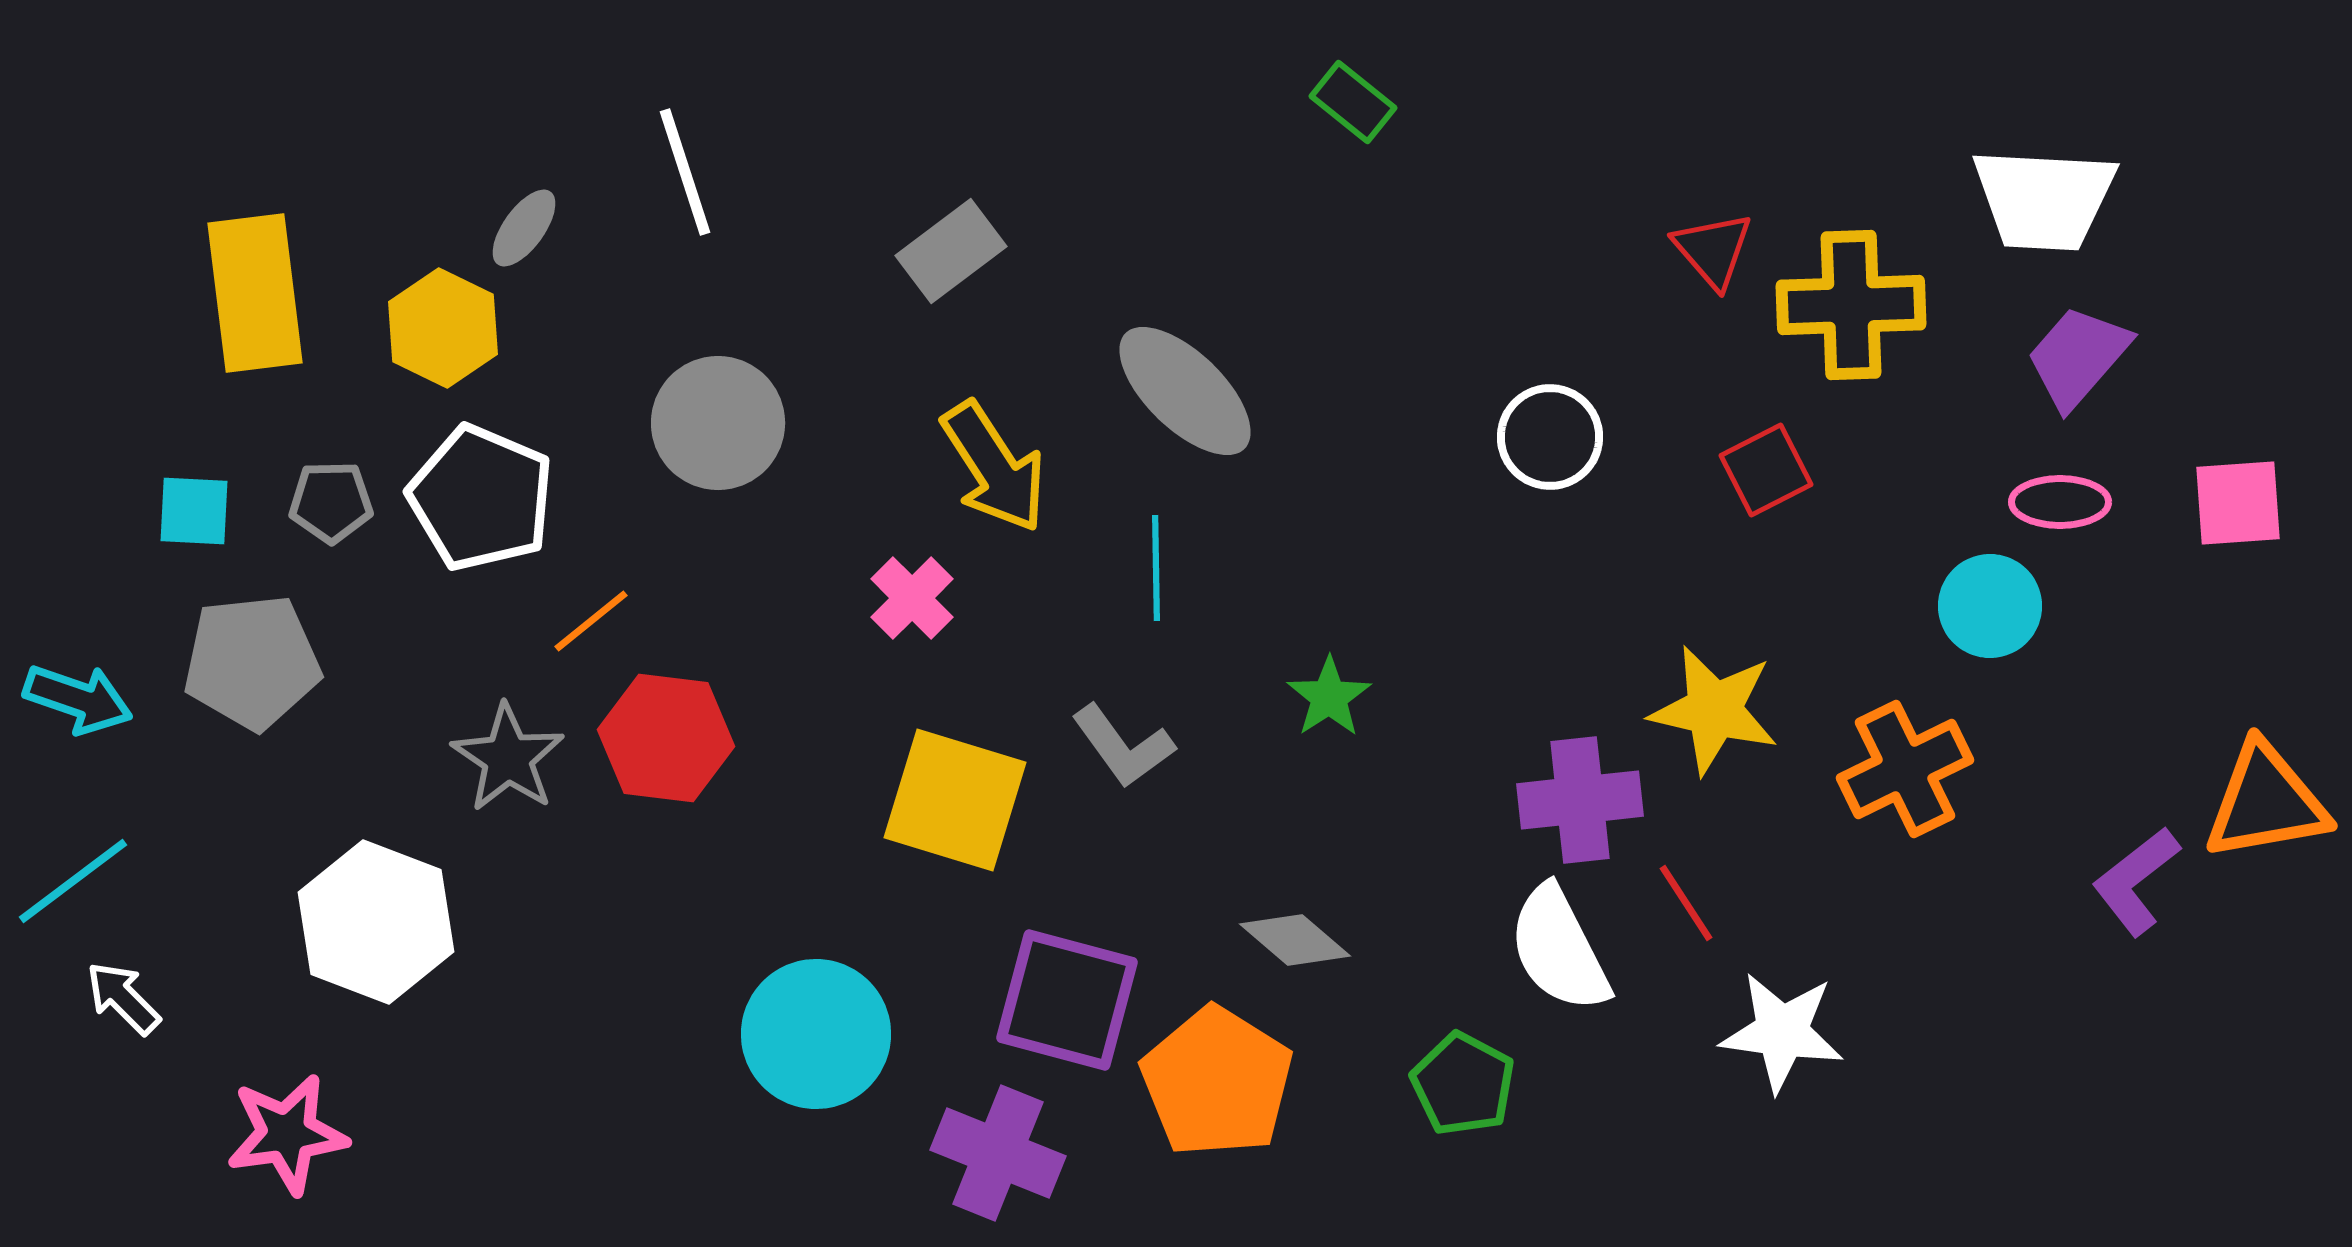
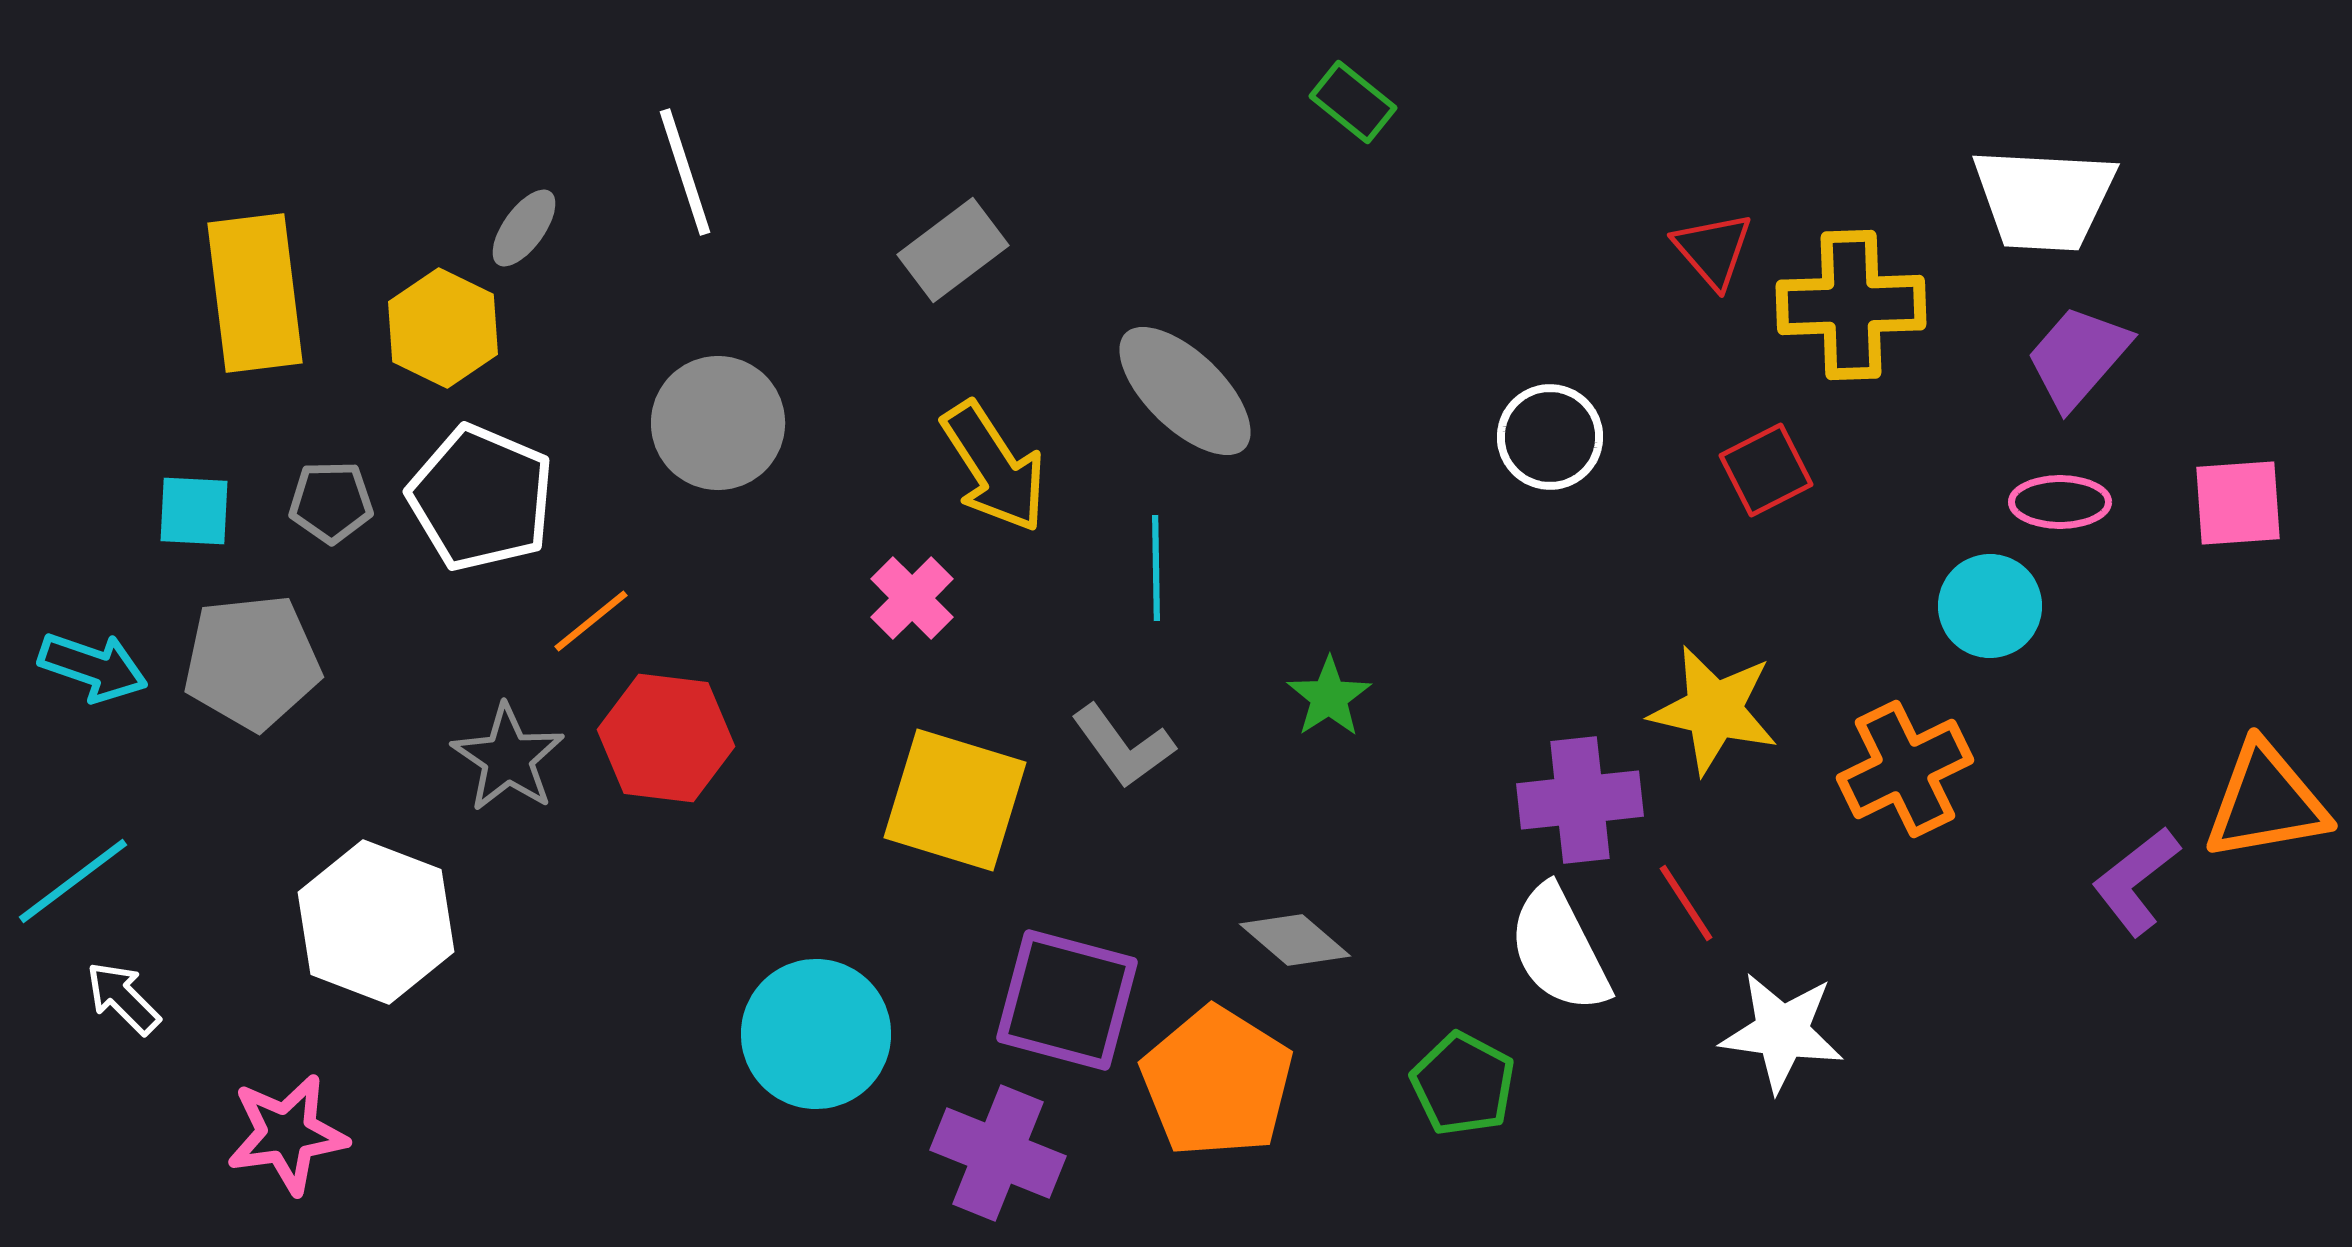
gray rectangle at (951, 251): moved 2 px right, 1 px up
cyan arrow at (78, 699): moved 15 px right, 32 px up
